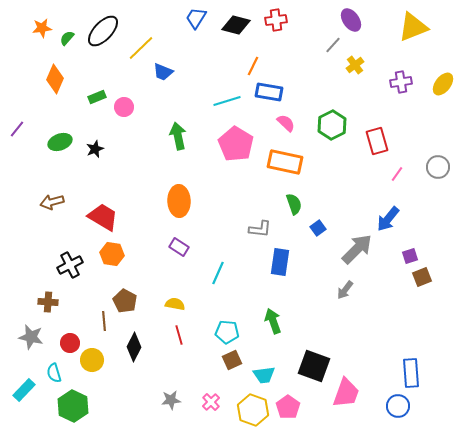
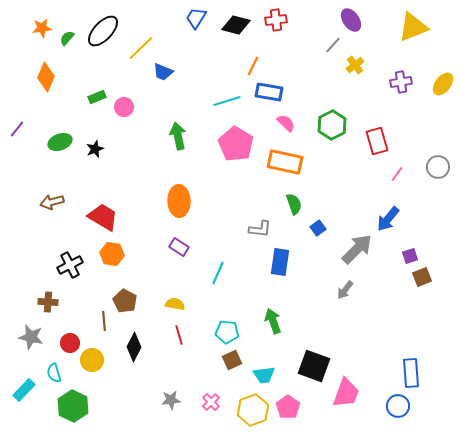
orange diamond at (55, 79): moved 9 px left, 2 px up
yellow hexagon at (253, 410): rotated 20 degrees clockwise
